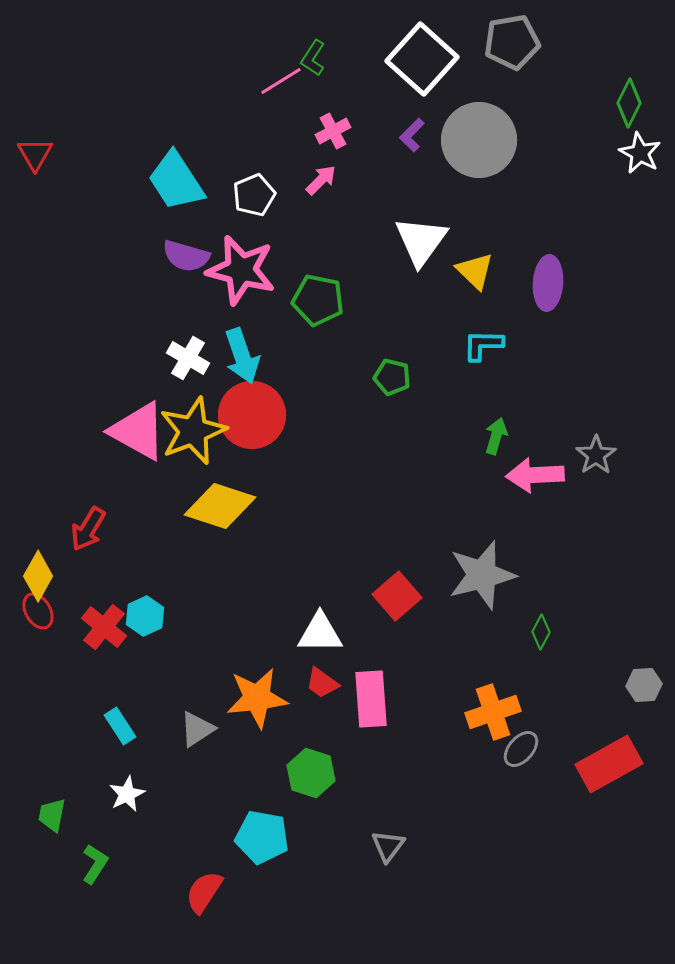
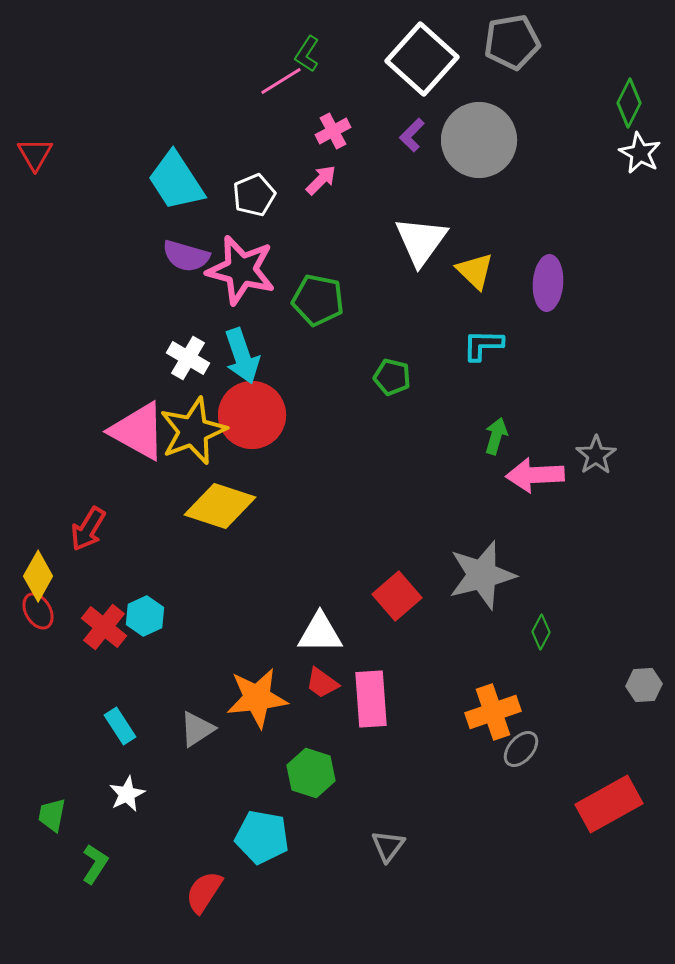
green L-shape at (313, 58): moved 6 px left, 4 px up
red rectangle at (609, 764): moved 40 px down
